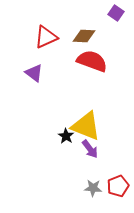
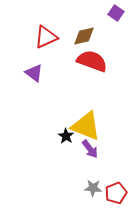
brown diamond: rotated 15 degrees counterclockwise
red pentagon: moved 2 px left, 7 px down
